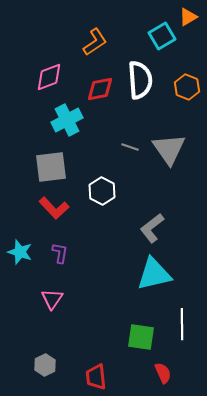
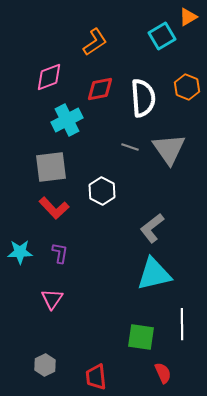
white semicircle: moved 3 px right, 18 px down
cyan star: rotated 20 degrees counterclockwise
